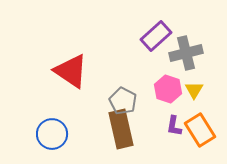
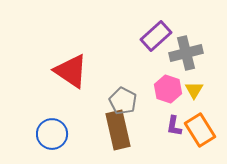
brown rectangle: moved 3 px left, 1 px down
